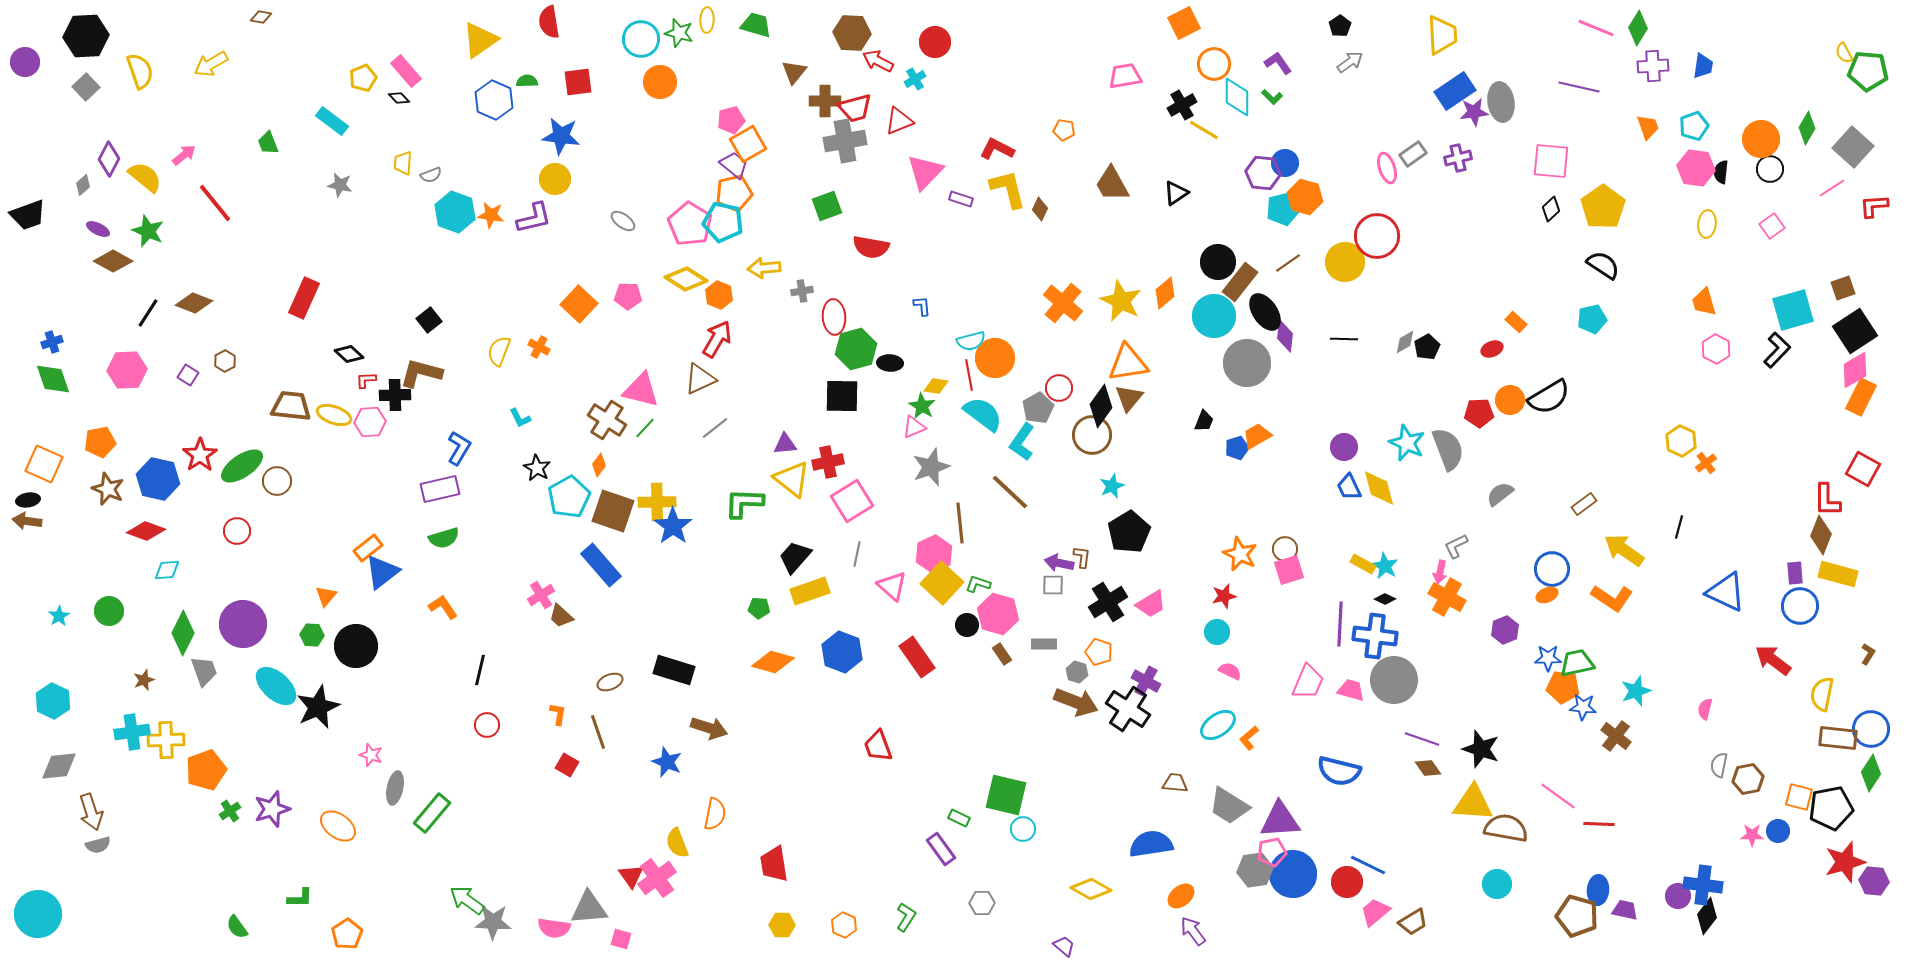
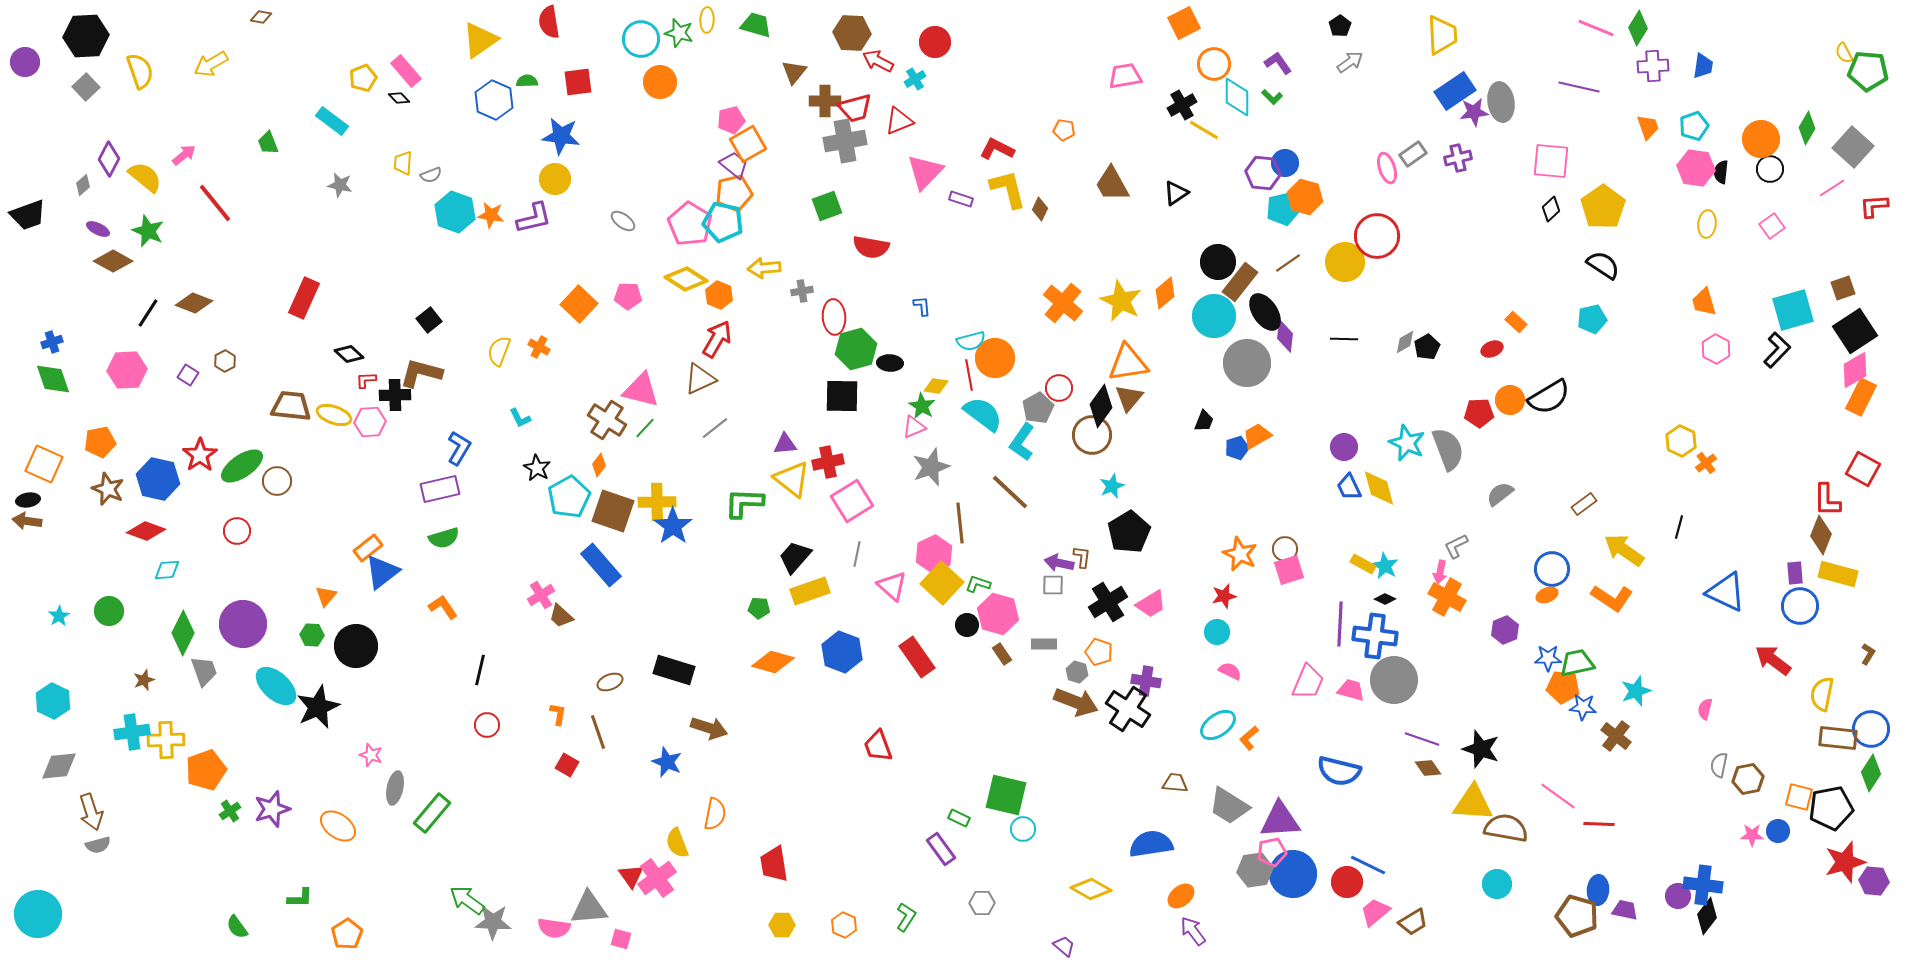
purple cross at (1146, 681): rotated 20 degrees counterclockwise
